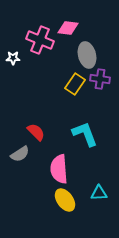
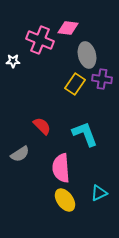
white star: moved 3 px down
purple cross: moved 2 px right
red semicircle: moved 6 px right, 6 px up
pink semicircle: moved 2 px right, 1 px up
cyan triangle: rotated 24 degrees counterclockwise
